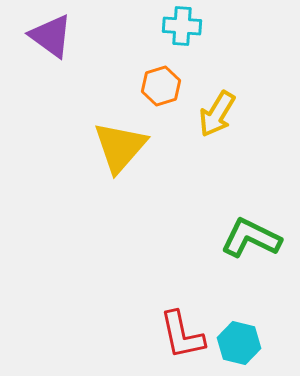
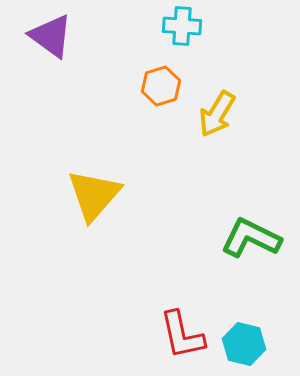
yellow triangle: moved 26 px left, 48 px down
cyan hexagon: moved 5 px right, 1 px down
